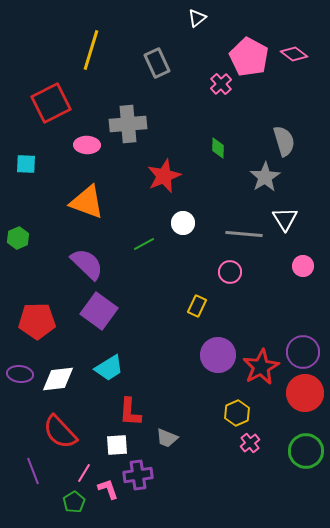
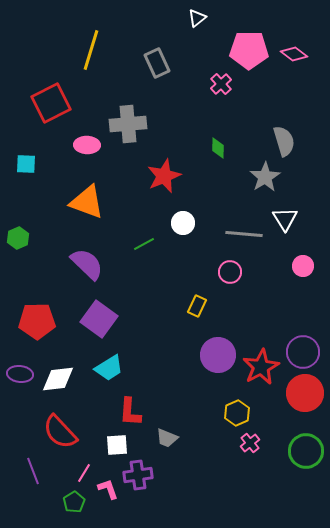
pink pentagon at (249, 57): moved 7 px up; rotated 27 degrees counterclockwise
purple square at (99, 311): moved 8 px down
